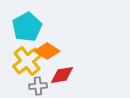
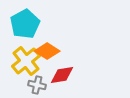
cyan pentagon: moved 2 px left, 3 px up
yellow cross: moved 1 px left
gray cross: moved 1 px left, 1 px up; rotated 18 degrees clockwise
